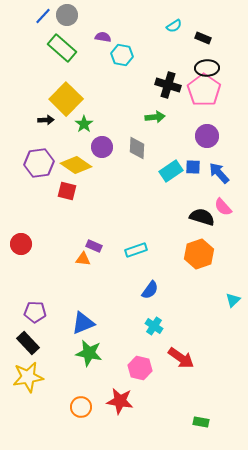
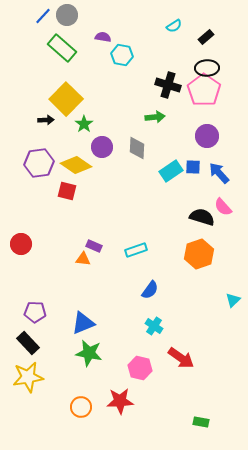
black rectangle at (203, 38): moved 3 px right, 1 px up; rotated 63 degrees counterclockwise
red star at (120, 401): rotated 12 degrees counterclockwise
